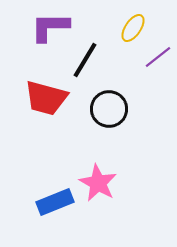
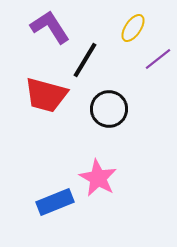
purple L-shape: rotated 57 degrees clockwise
purple line: moved 2 px down
red trapezoid: moved 3 px up
pink star: moved 5 px up
